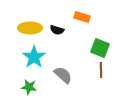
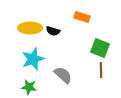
black semicircle: moved 4 px left, 1 px down
cyan star: moved 1 px left, 2 px down; rotated 15 degrees clockwise
